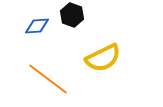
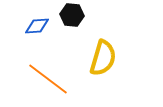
black hexagon: rotated 15 degrees counterclockwise
yellow semicircle: rotated 48 degrees counterclockwise
